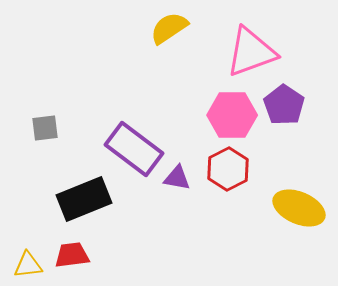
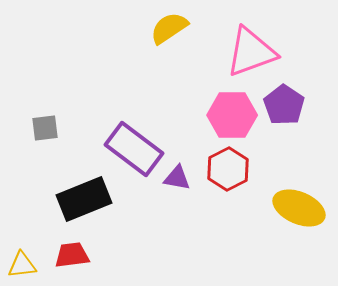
yellow triangle: moved 6 px left
